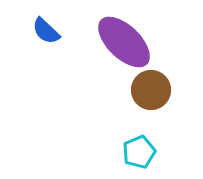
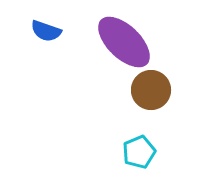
blue semicircle: rotated 24 degrees counterclockwise
